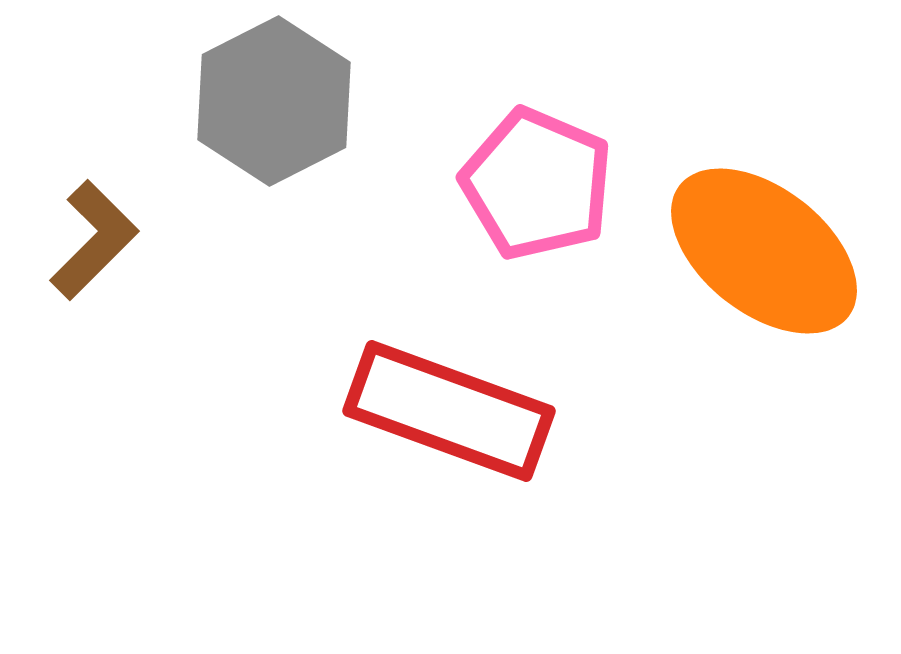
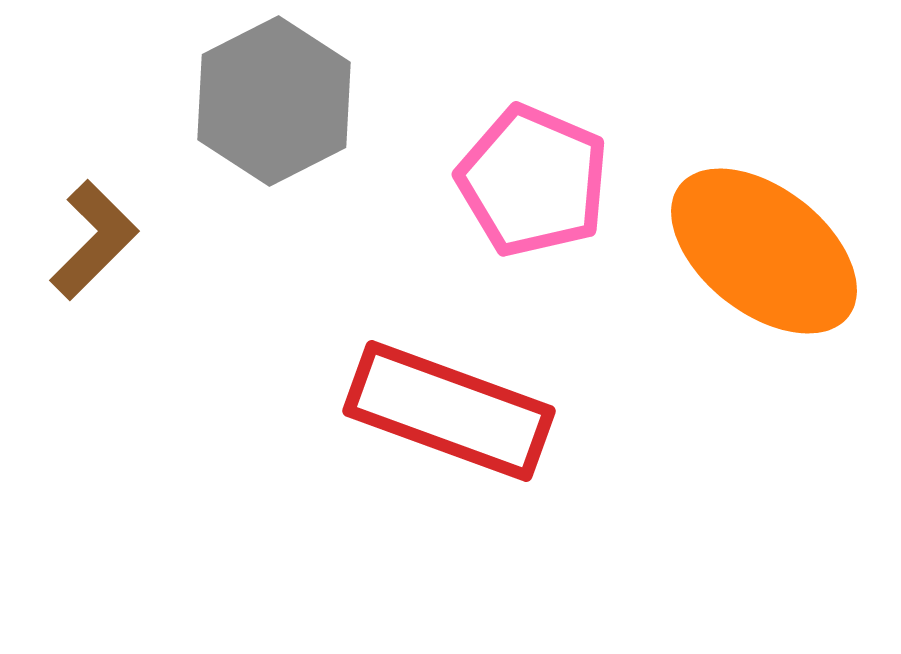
pink pentagon: moved 4 px left, 3 px up
